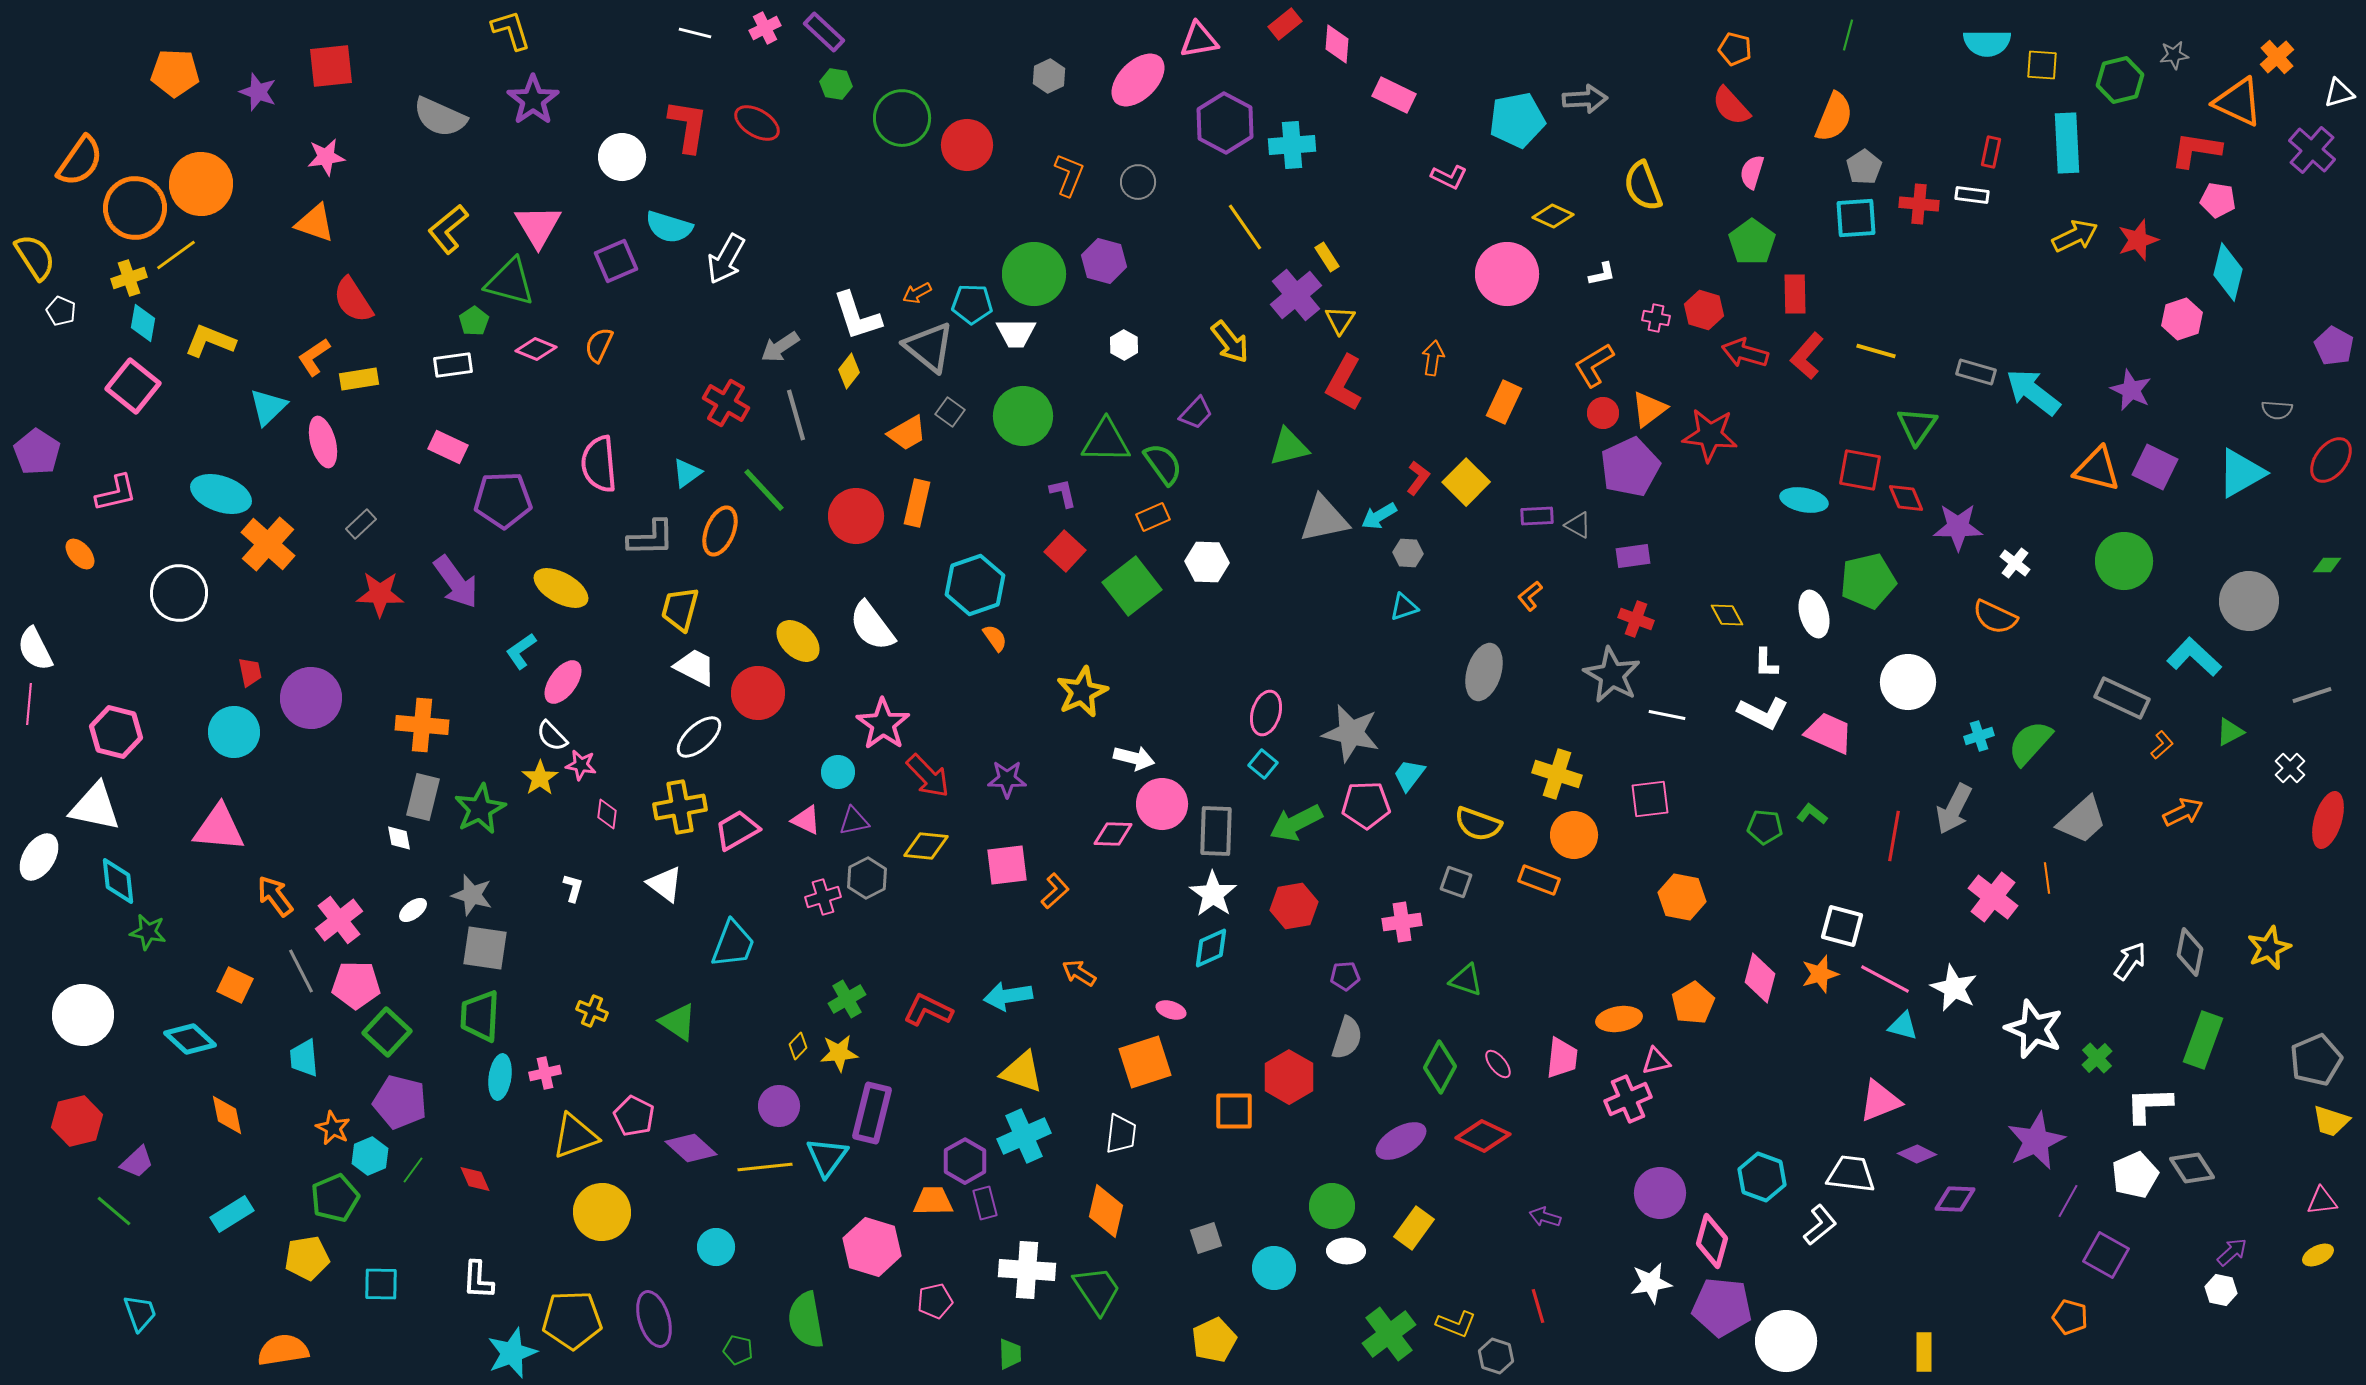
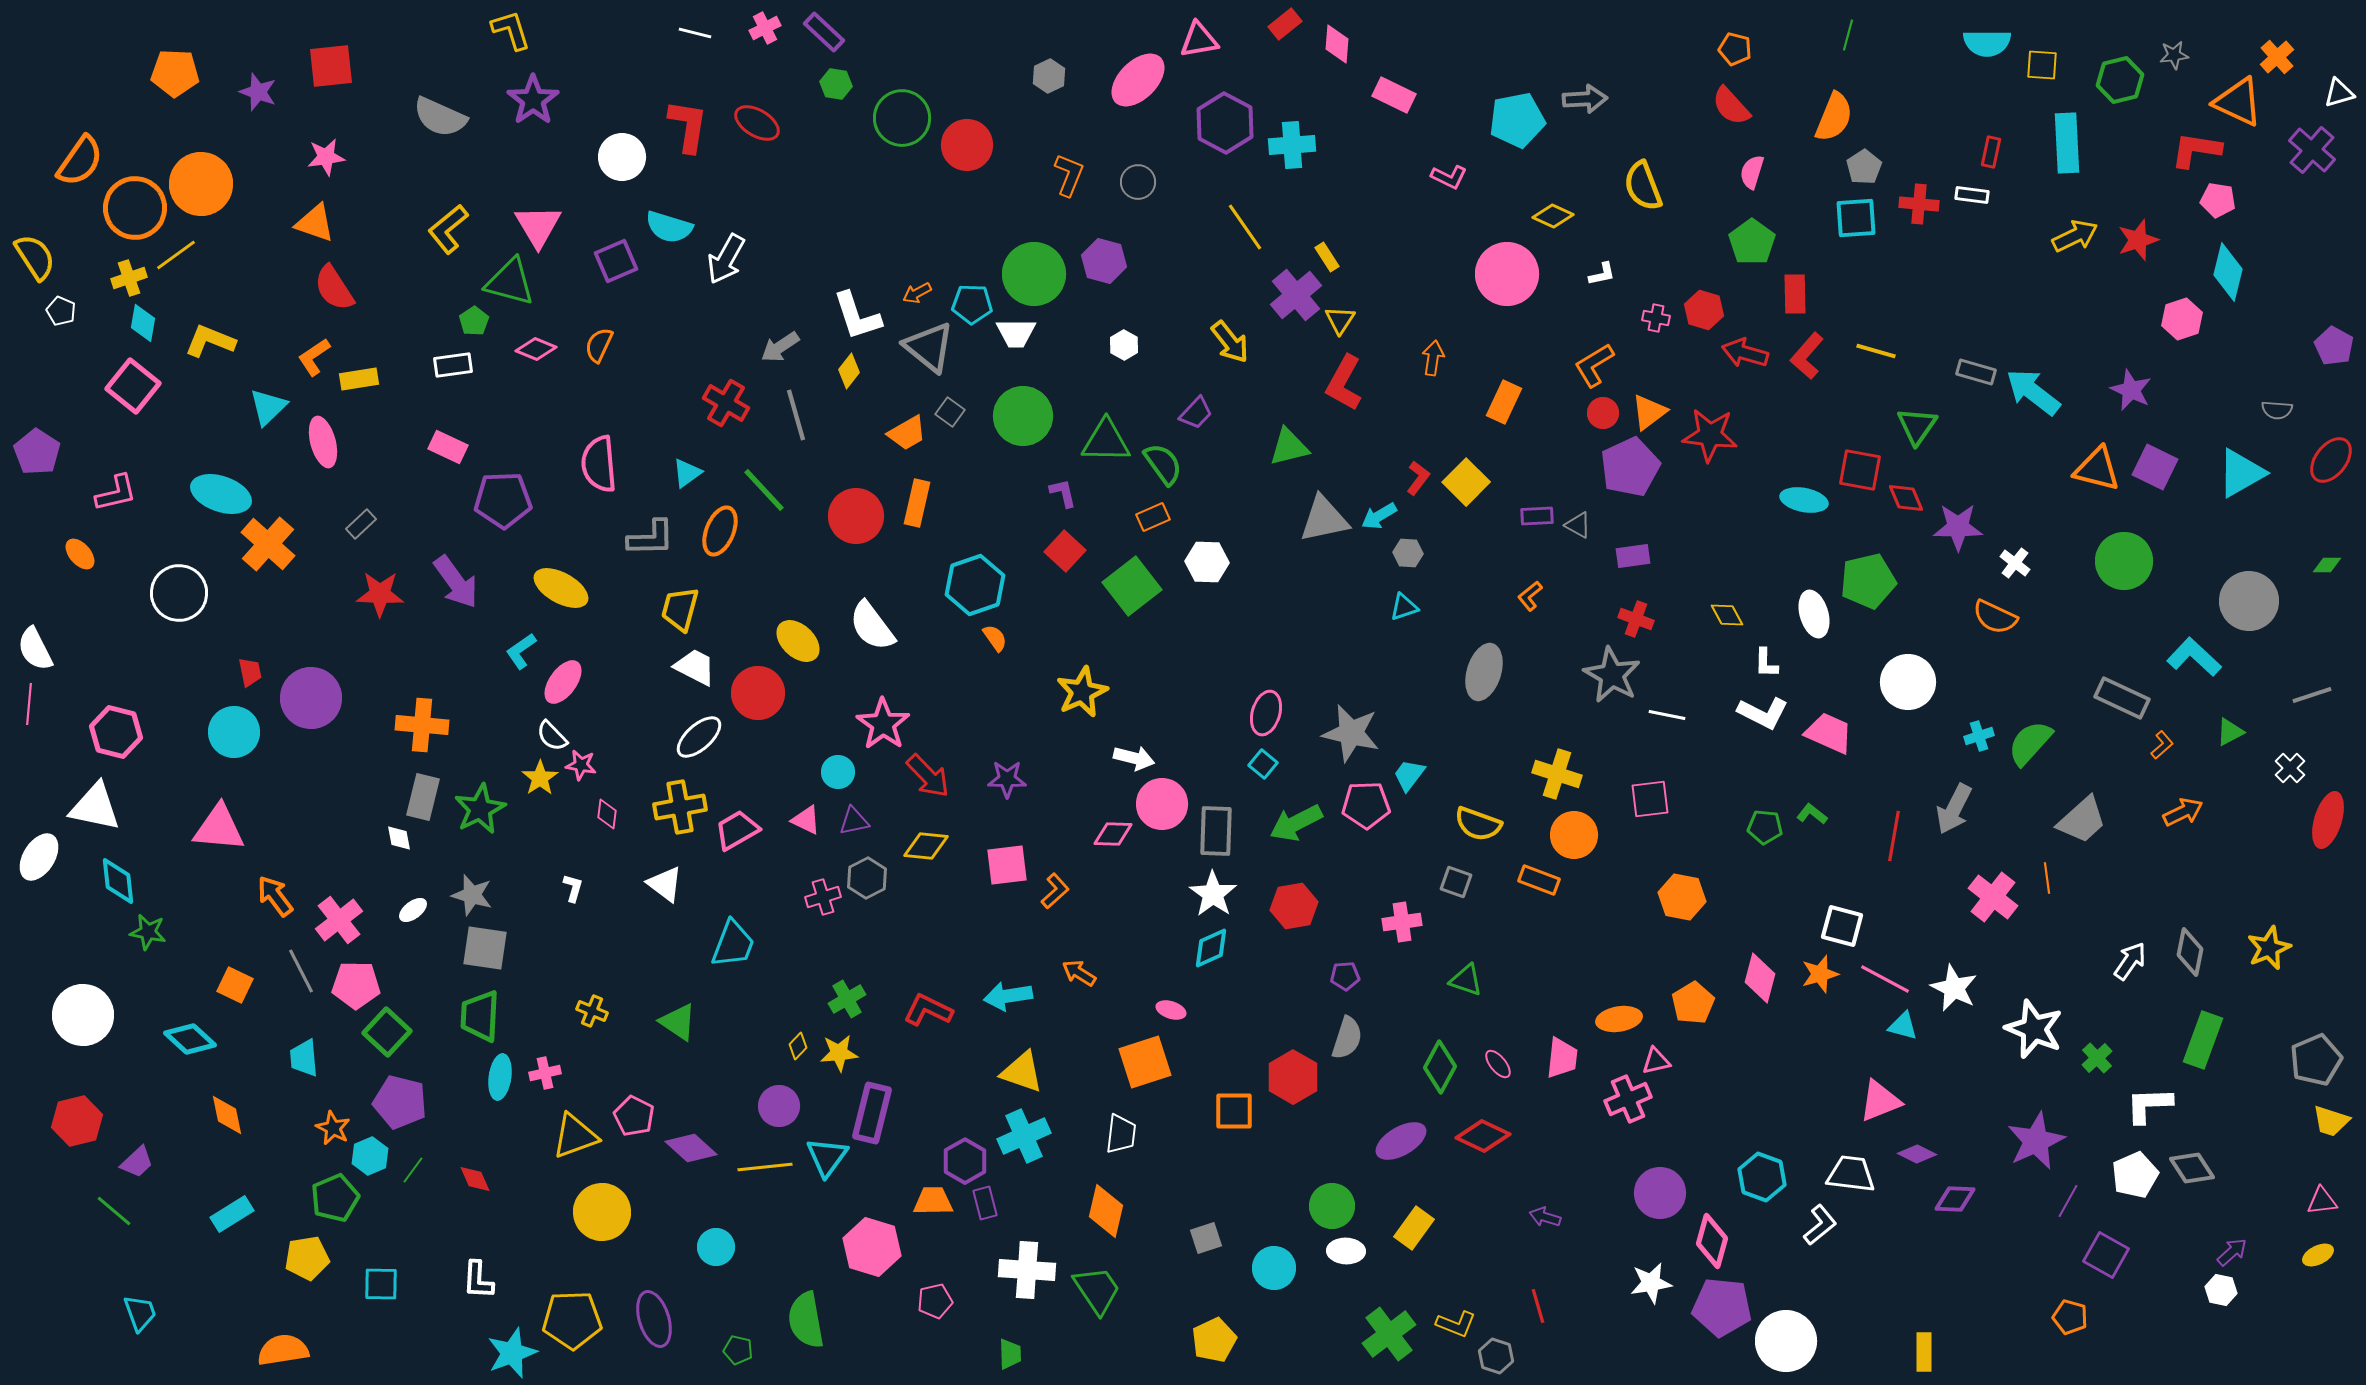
red semicircle at (353, 300): moved 19 px left, 12 px up
orange triangle at (1649, 409): moved 3 px down
red hexagon at (1289, 1077): moved 4 px right
